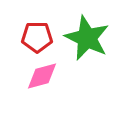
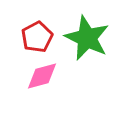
red pentagon: rotated 28 degrees counterclockwise
